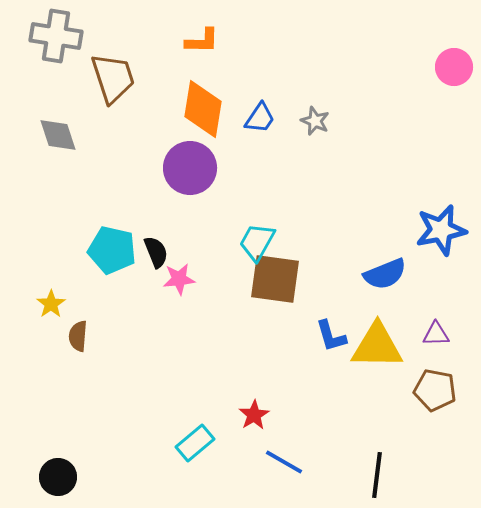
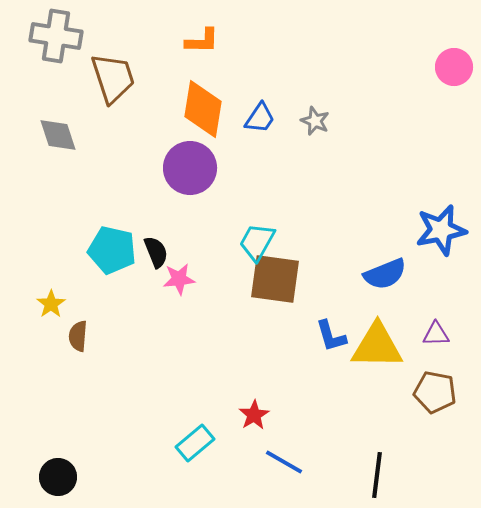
brown pentagon: moved 2 px down
